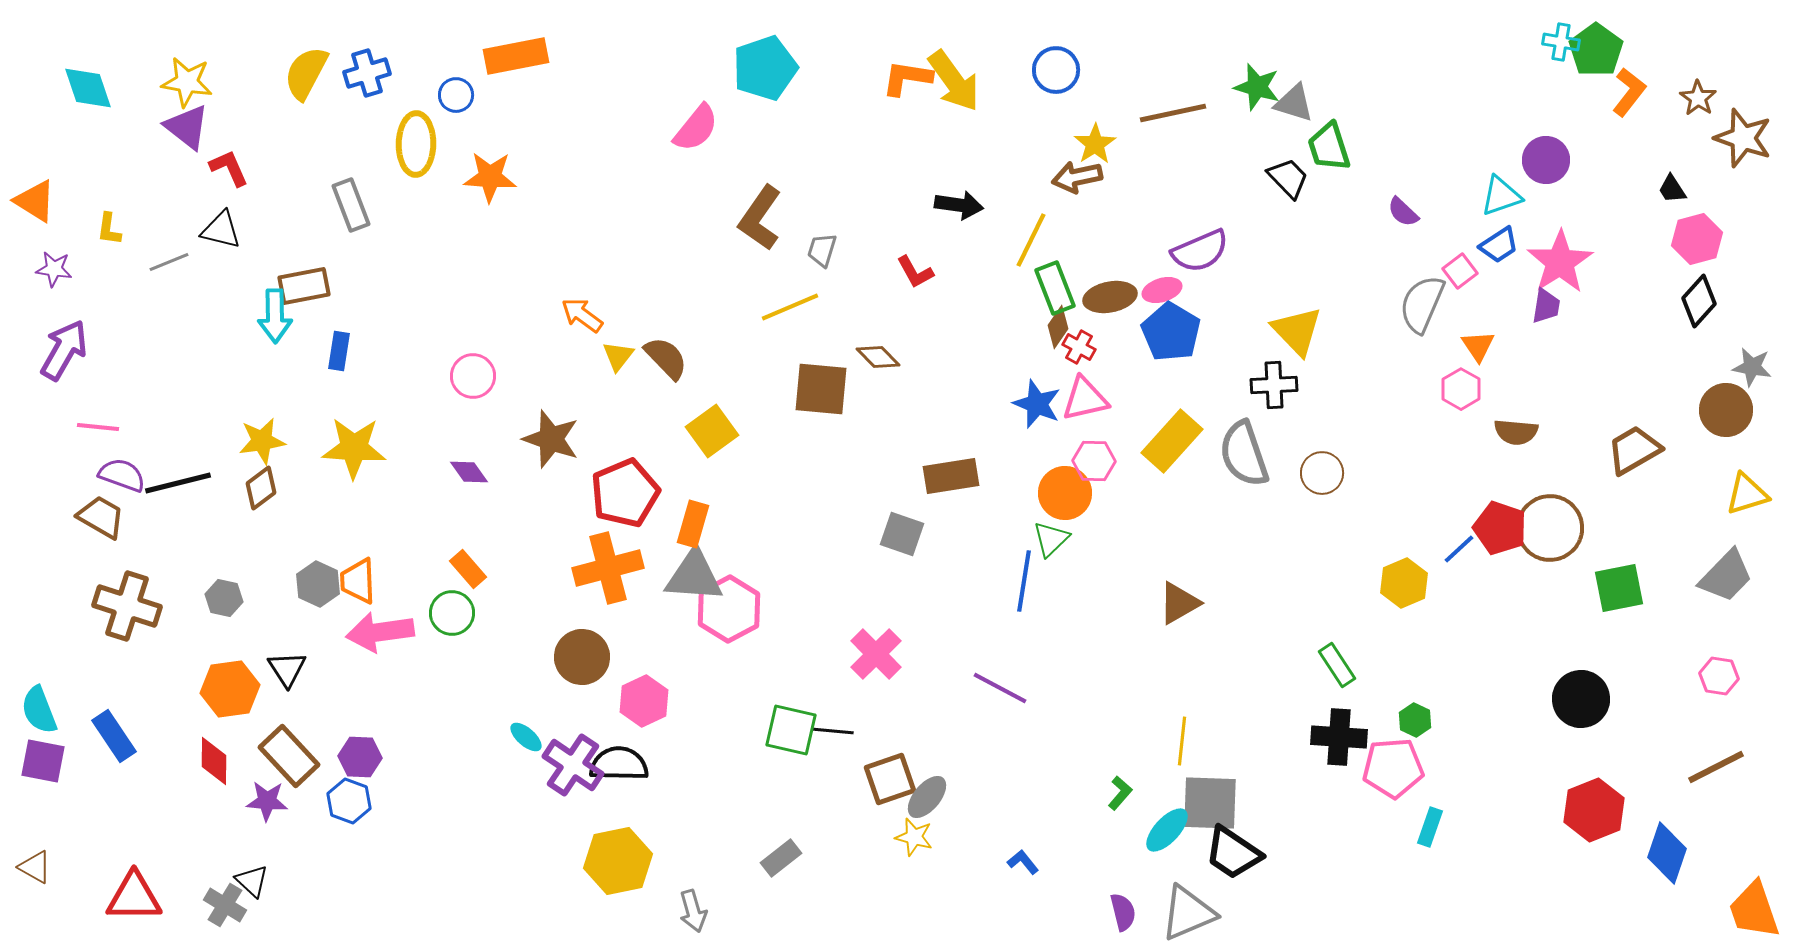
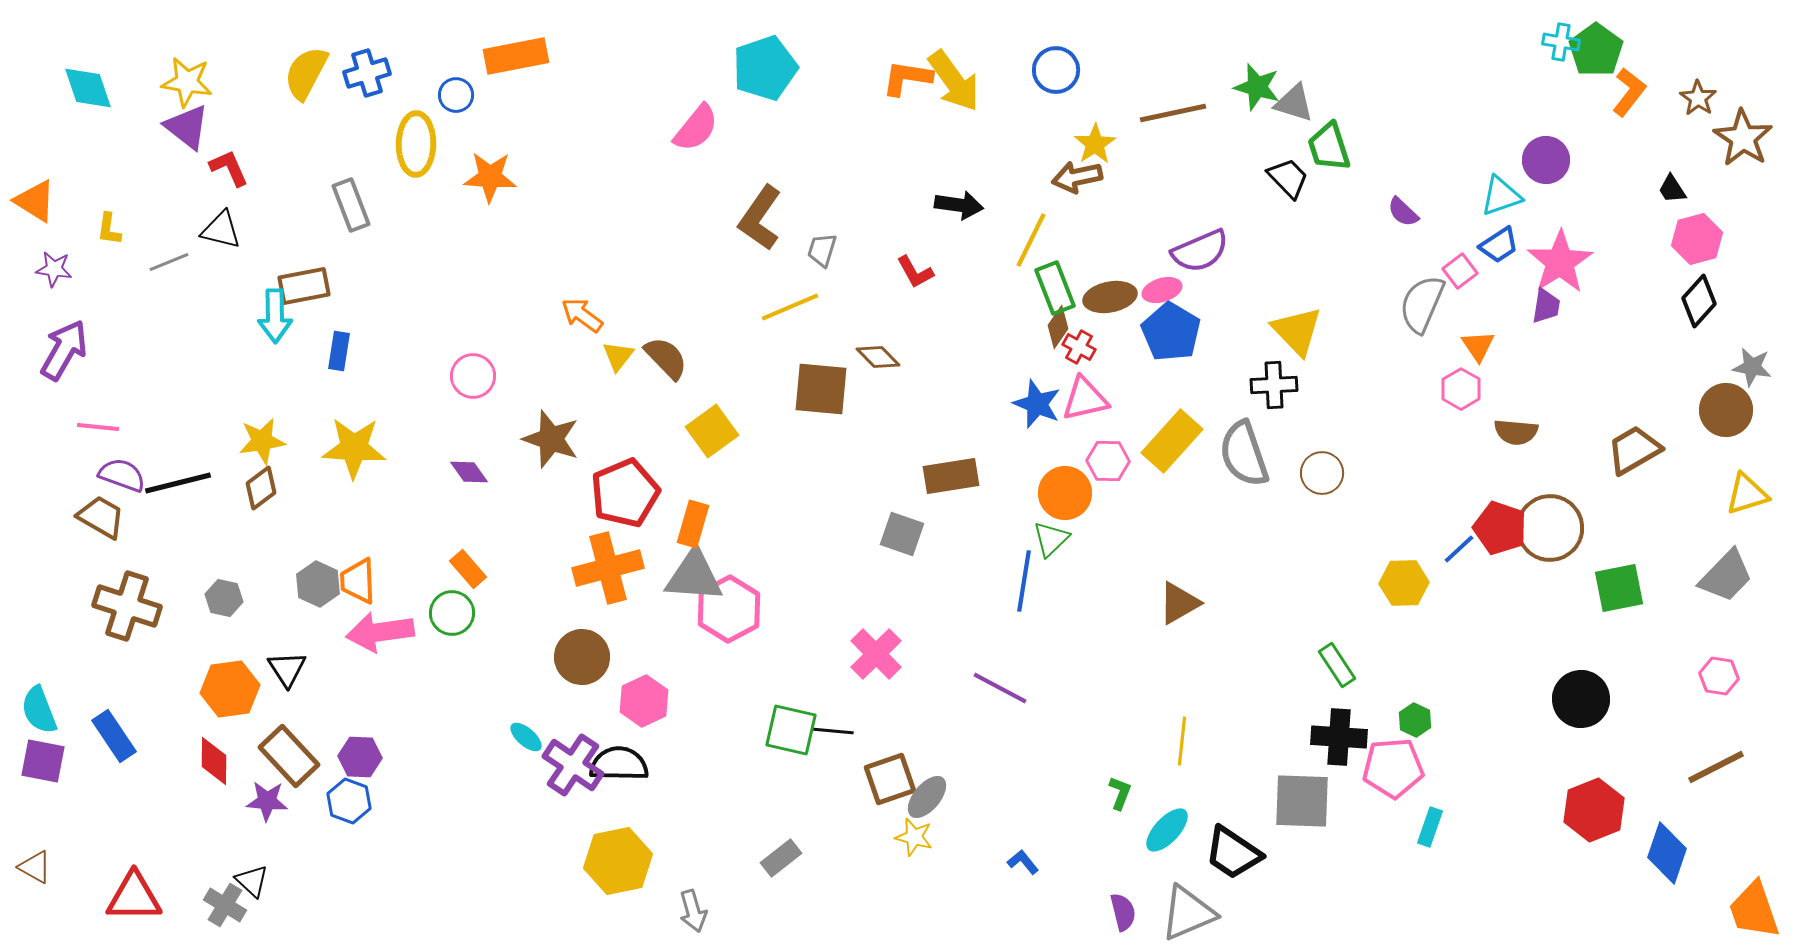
brown star at (1743, 138): rotated 14 degrees clockwise
pink hexagon at (1094, 461): moved 14 px right
yellow hexagon at (1404, 583): rotated 21 degrees clockwise
green L-shape at (1120, 793): rotated 20 degrees counterclockwise
gray square at (1210, 803): moved 92 px right, 2 px up
